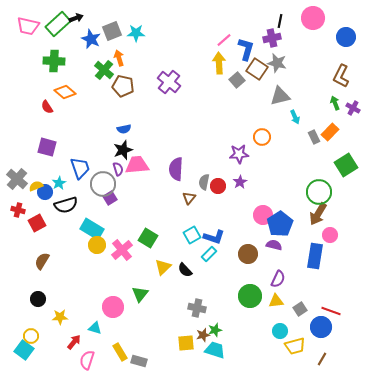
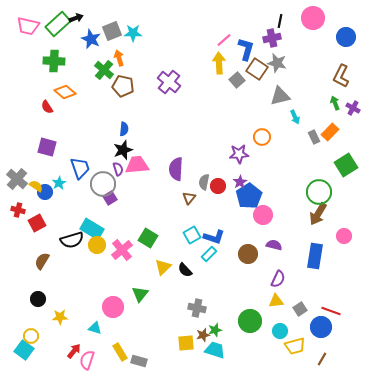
cyan star at (136, 33): moved 3 px left
blue semicircle at (124, 129): rotated 72 degrees counterclockwise
yellow semicircle at (36, 186): rotated 56 degrees clockwise
black semicircle at (66, 205): moved 6 px right, 35 px down
blue pentagon at (280, 224): moved 31 px left, 28 px up
pink circle at (330, 235): moved 14 px right, 1 px down
green circle at (250, 296): moved 25 px down
red arrow at (74, 342): moved 9 px down
